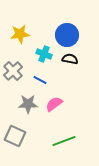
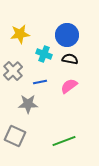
blue line: moved 2 px down; rotated 40 degrees counterclockwise
pink semicircle: moved 15 px right, 18 px up
